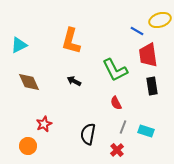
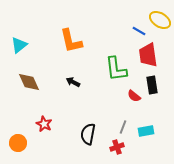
yellow ellipse: rotated 50 degrees clockwise
blue line: moved 2 px right
orange L-shape: rotated 28 degrees counterclockwise
cyan triangle: rotated 12 degrees counterclockwise
green L-shape: moved 1 px right, 1 px up; rotated 20 degrees clockwise
black arrow: moved 1 px left, 1 px down
black rectangle: moved 1 px up
red semicircle: moved 18 px right, 7 px up; rotated 24 degrees counterclockwise
red star: rotated 21 degrees counterclockwise
cyan rectangle: rotated 28 degrees counterclockwise
orange circle: moved 10 px left, 3 px up
red cross: moved 3 px up; rotated 24 degrees clockwise
